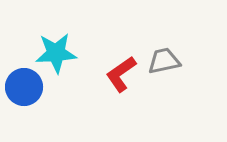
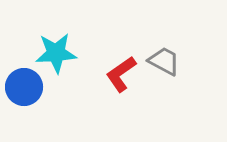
gray trapezoid: rotated 40 degrees clockwise
